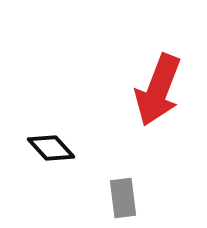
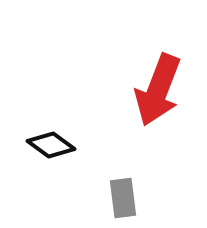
black diamond: moved 3 px up; rotated 12 degrees counterclockwise
